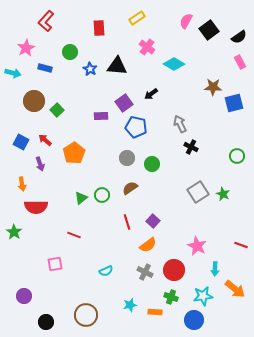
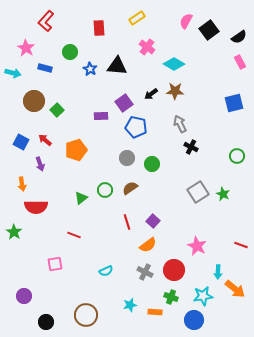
pink star at (26, 48): rotated 12 degrees counterclockwise
brown star at (213, 87): moved 38 px left, 4 px down
orange pentagon at (74, 153): moved 2 px right, 3 px up; rotated 15 degrees clockwise
green circle at (102, 195): moved 3 px right, 5 px up
cyan arrow at (215, 269): moved 3 px right, 3 px down
